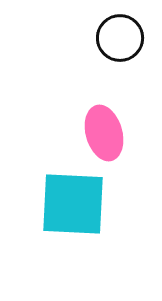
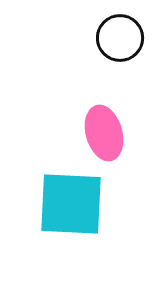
cyan square: moved 2 px left
